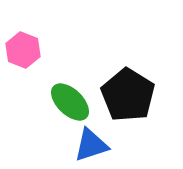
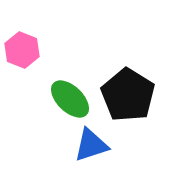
pink hexagon: moved 1 px left
green ellipse: moved 3 px up
